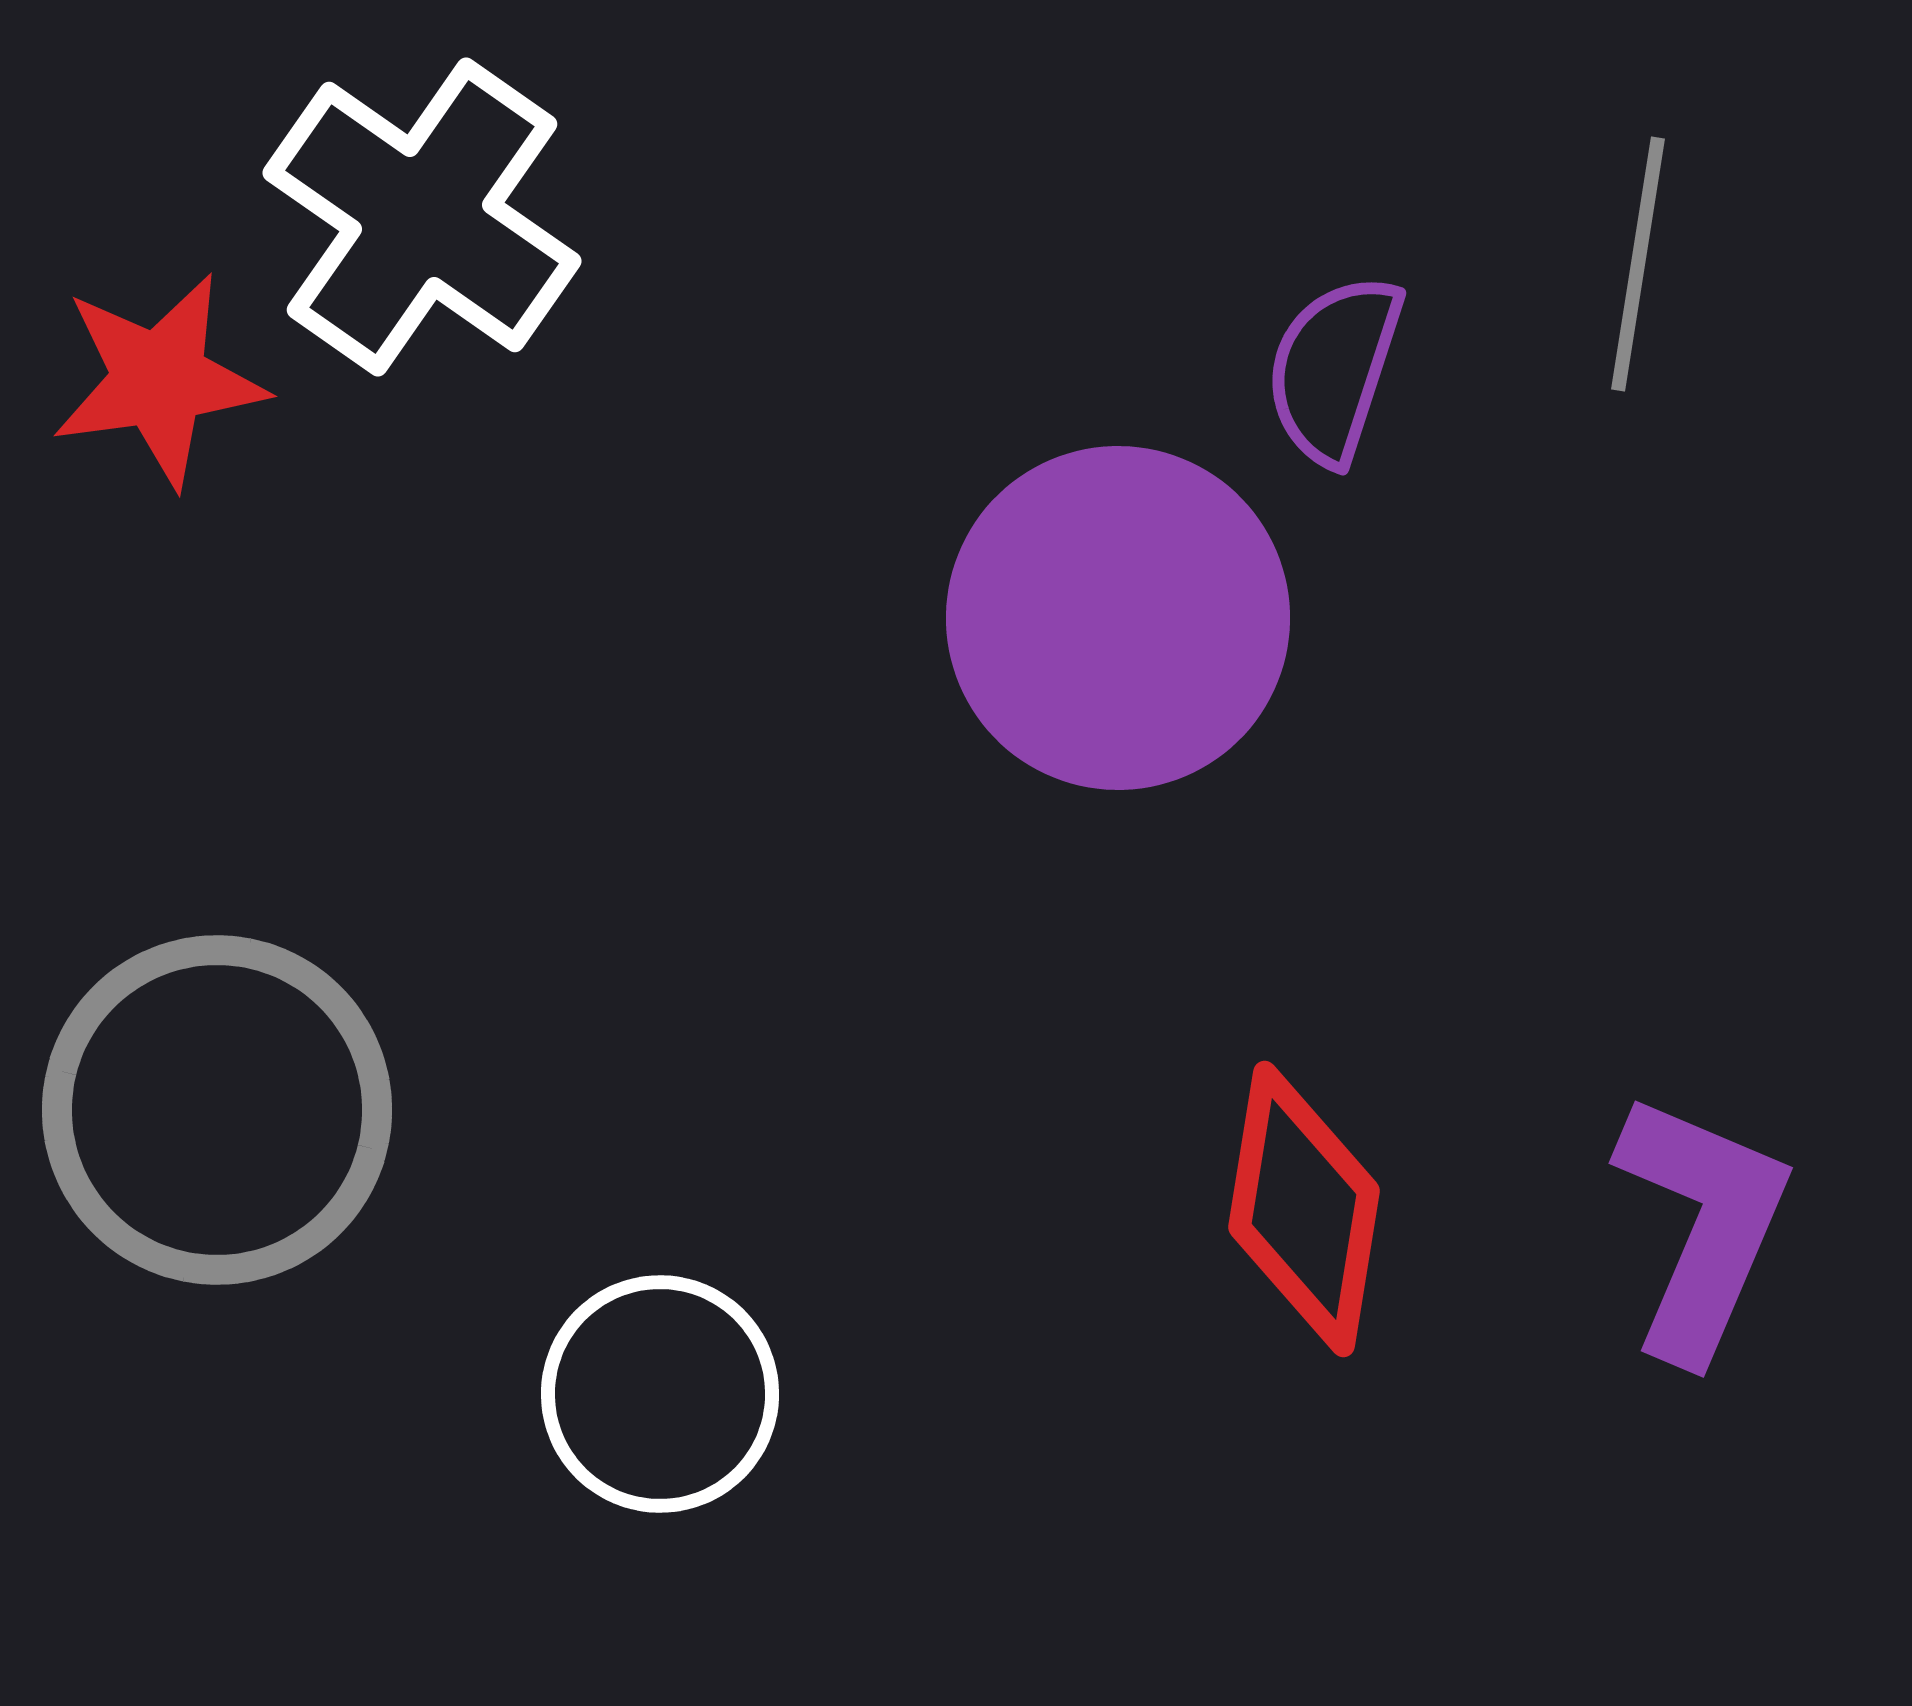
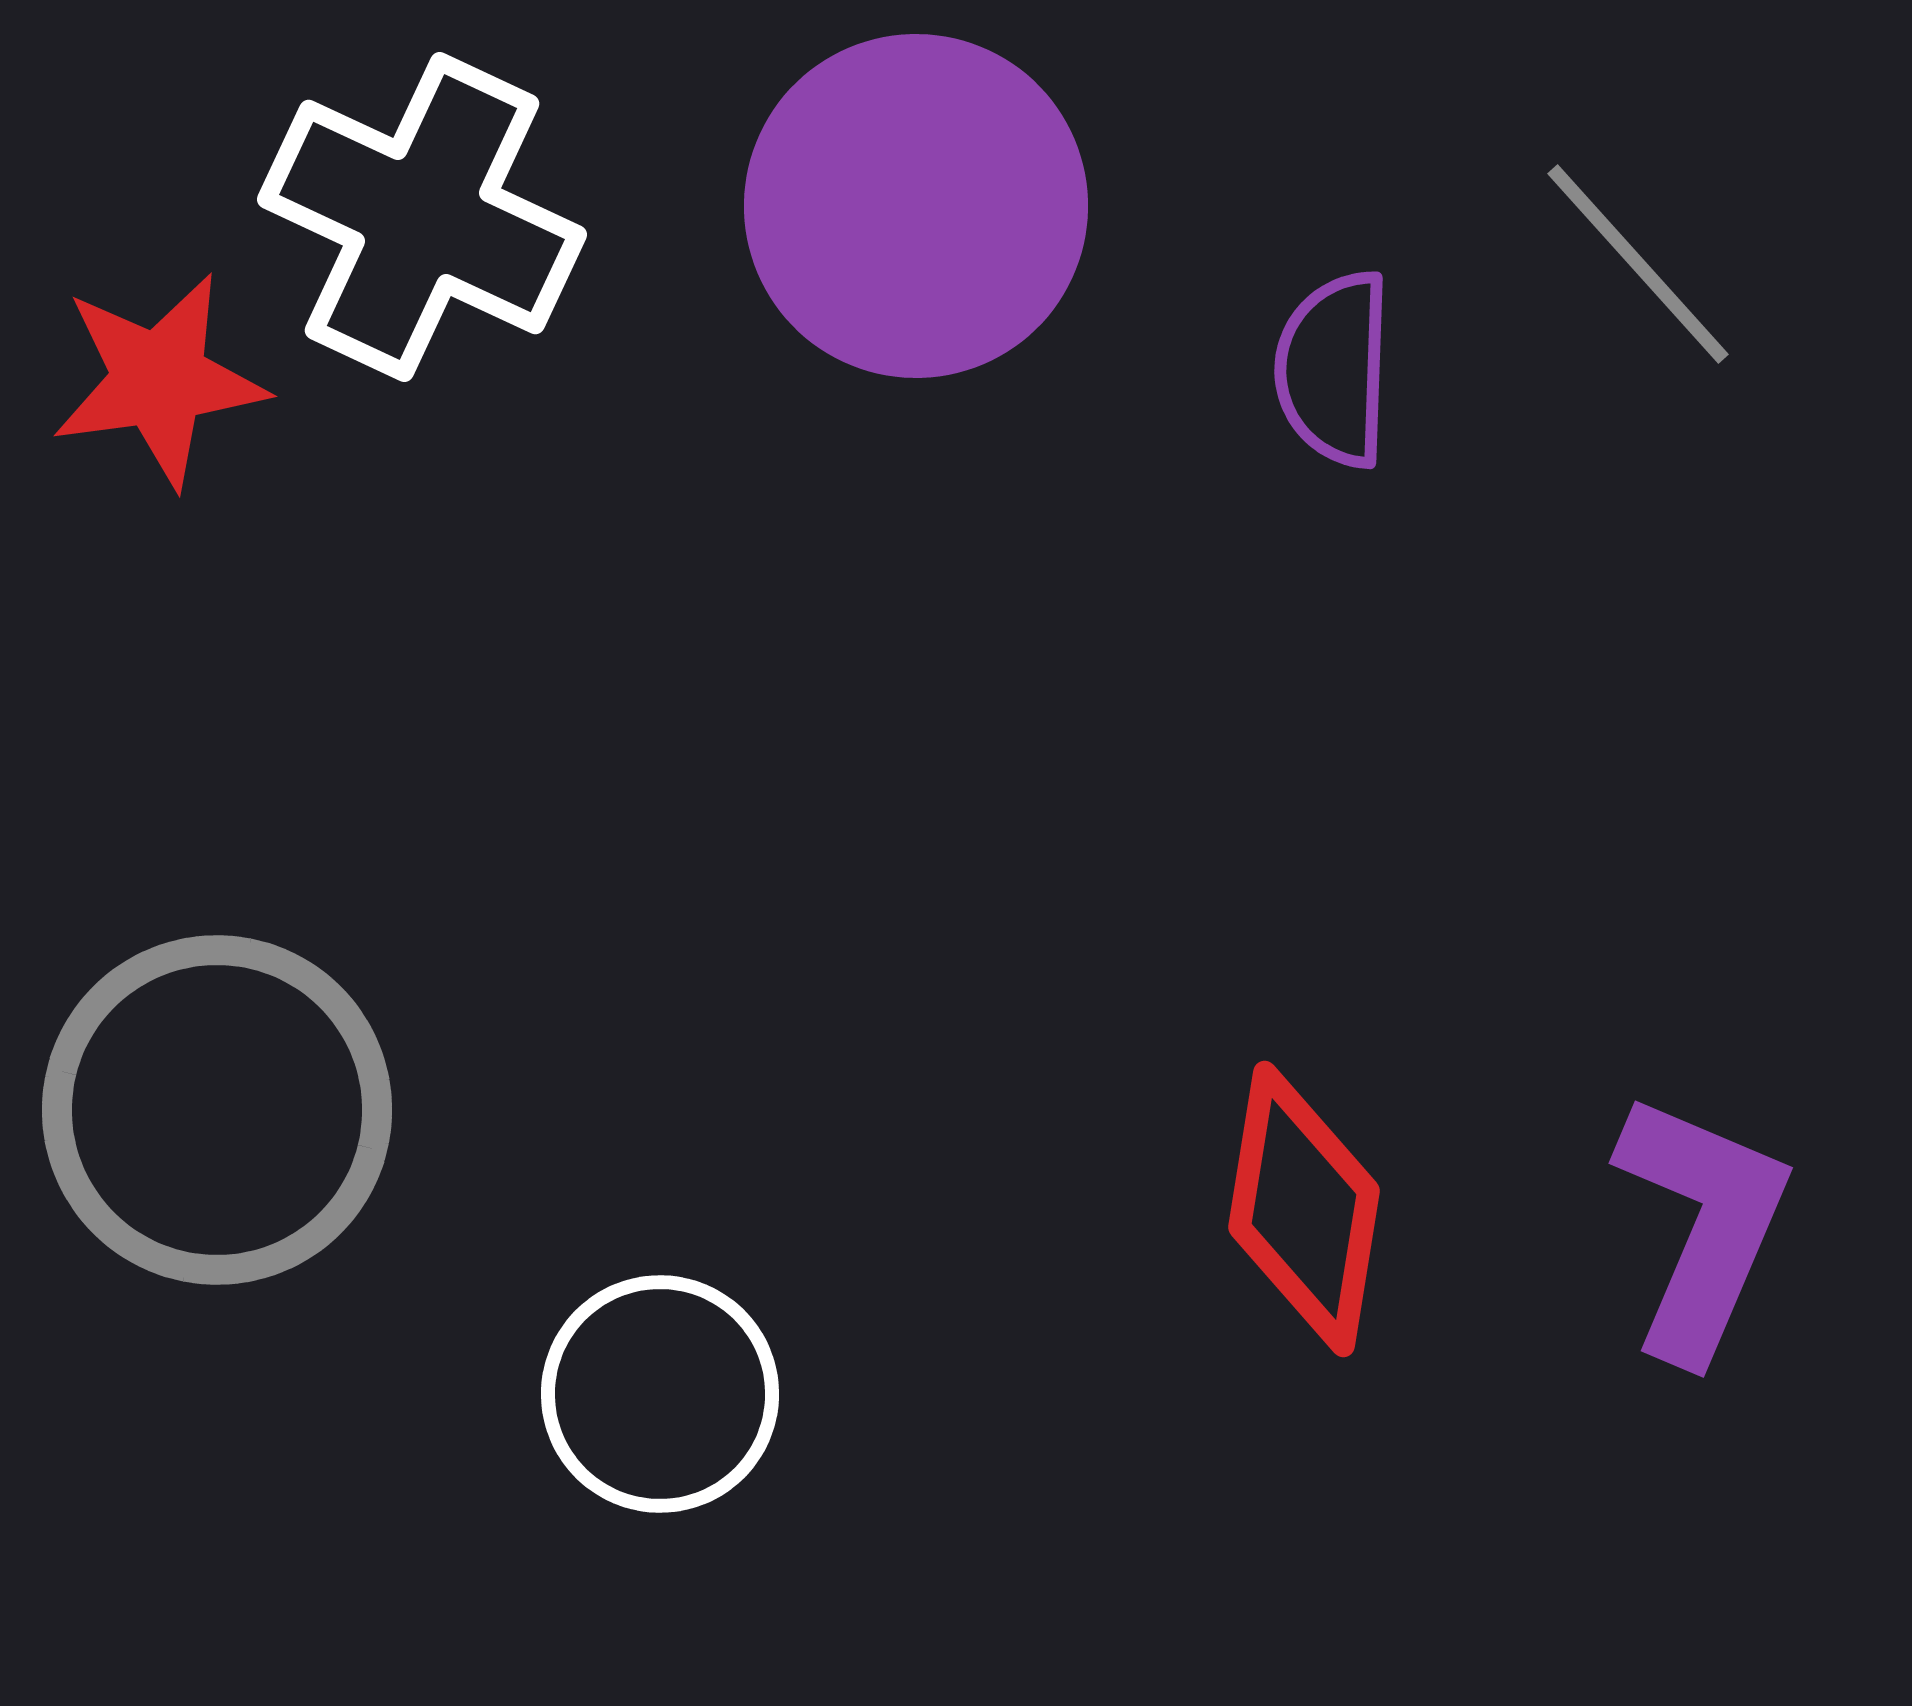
white cross: rotated 10 degrees counterclockwise
gray line: rotated 51 degrees counterclockwise
purple semicircle: rotated 16 degrees counterclockwise
purple circle: moved 202 px left, 412 px up
